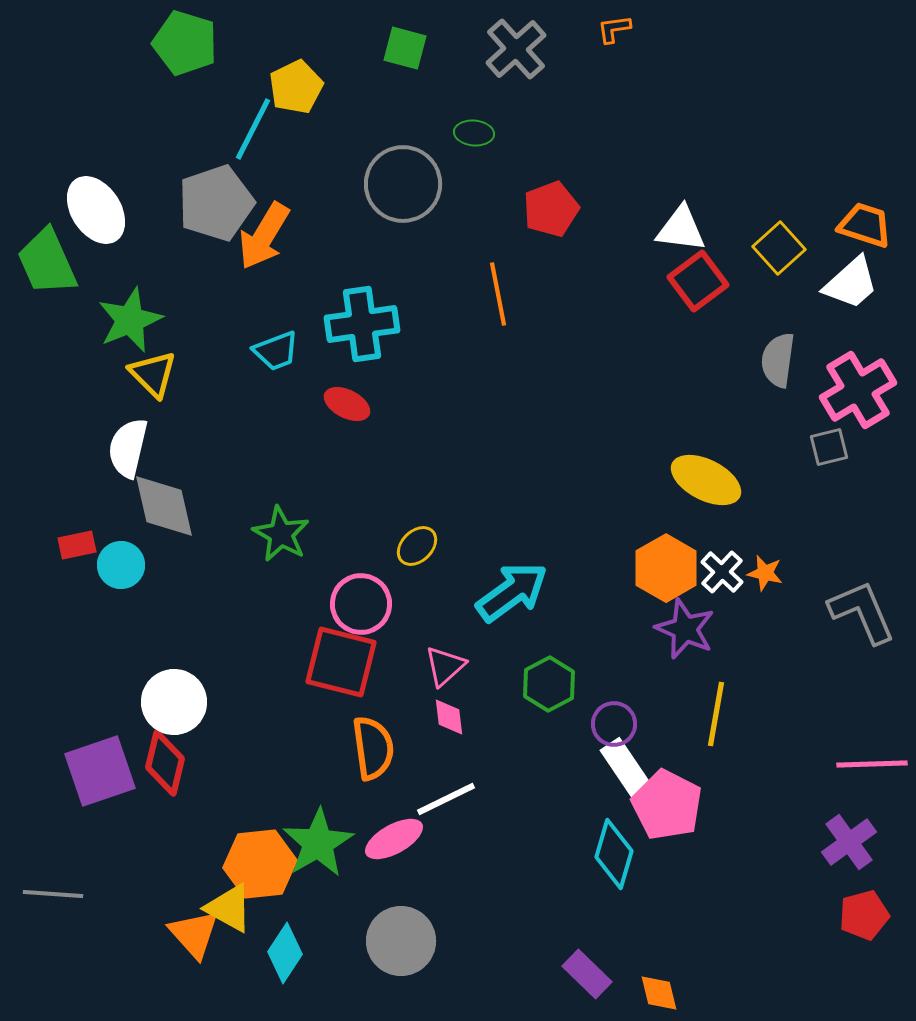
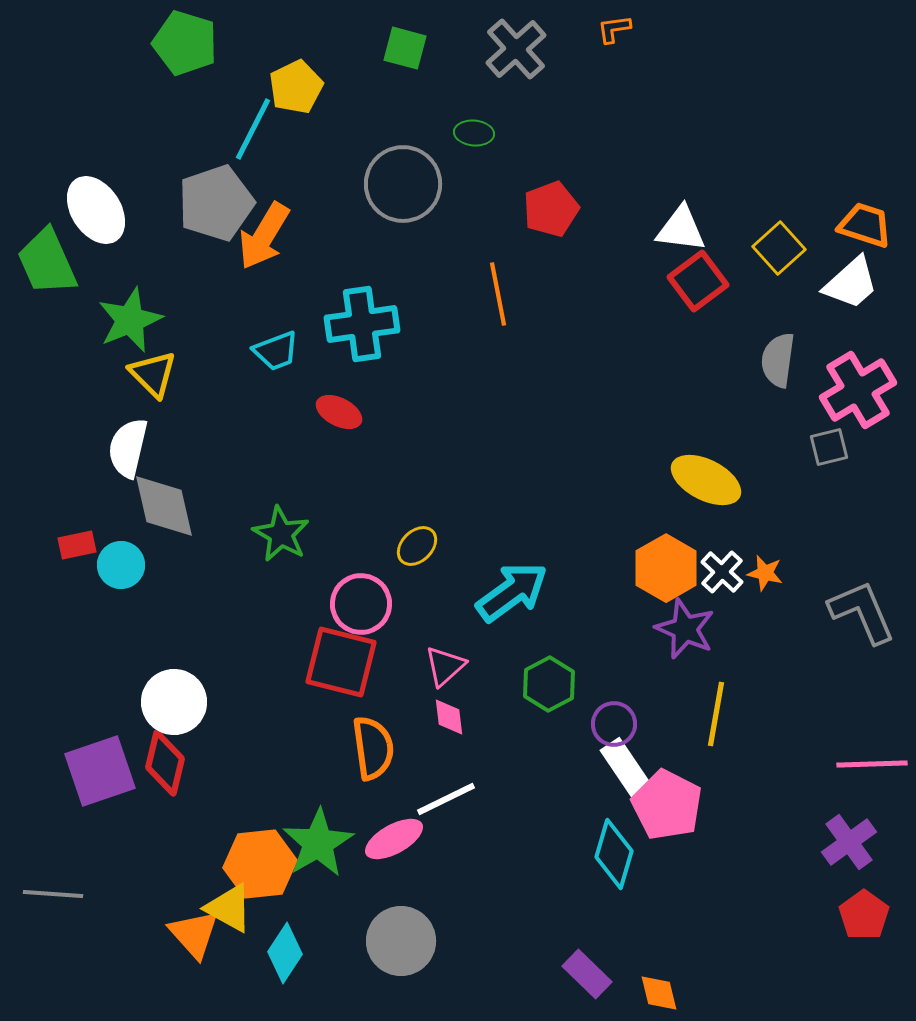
red ellipse at (347, 404): moved 8 px left, 8 px down
red pentagon at (864, 915): rotated 21 degrees counterclockwise
